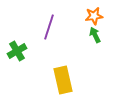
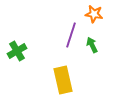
orange star: moved 2 px up; rotated 18 degrees clockwise
purple line: moved 22 px right, 8 px down
green arrow: moved 3 px left, 10 px down
